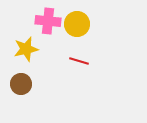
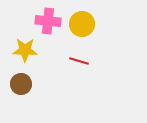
yellow circle: moved 5 px right
yellow star: moved 1 px left, 1 px down; rotated 15 degrees clockwise
